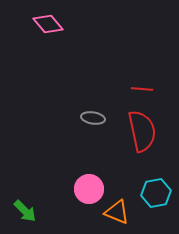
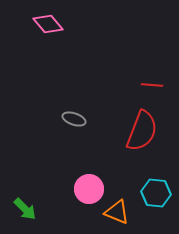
red line: moved 10 px right, 4 px up
gray ellipse: moved 19 px left, 1 px down; rotated 10 degrees clockwise
red semicircle: rotated 33 degrees clockwise
cyan hexagon: rotated 16 degrees clockwise
green arrow: moved 2 px up
